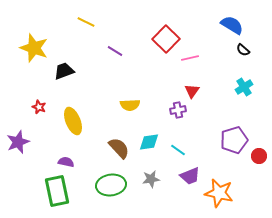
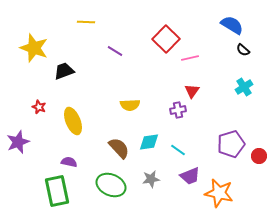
yellow line: rotated 24 degrees counterclockwise
purple pentagon: moved 3 px left, 4 px down
purple semicircle: moved 3 px right
green ellipse: rotated 32 degrees clockwise
